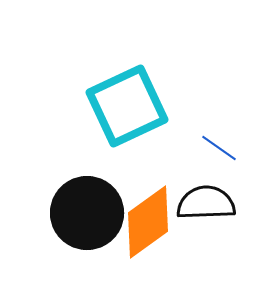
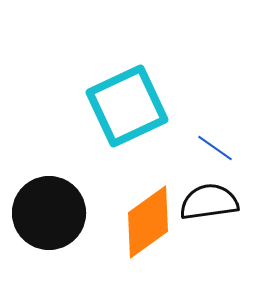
blue line: moved 4 px left
black semicircle: moved 3 px right, 1 px up; rotated 6 degrees counterclockwise
black circle: moved 38 px left
